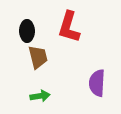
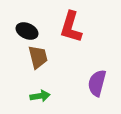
red L-shape: moved 2 px right
black ellipse: rotated 65 degrees counterclockwise
purple semicircle: rotated 12 degrees clockwise
